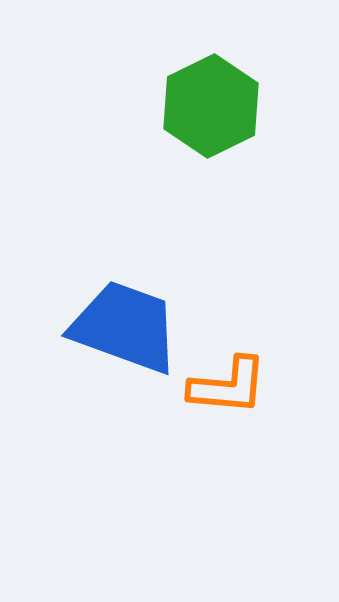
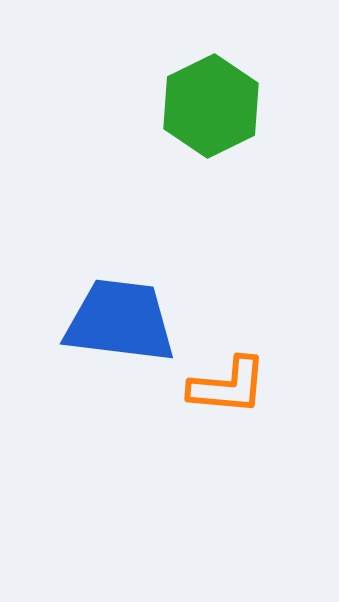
blue trapezoid: moved 5 px left, 6 px up; rotated 13 degrees counterclockwise
